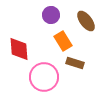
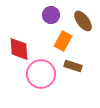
brown ellipse: moved 3 px left
orange rectangle: rotated 60 degrees clockwise
brown rectangle: moved 2 px left, 3 px down
pink circle: moved 3 px left, 3 px up
